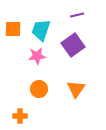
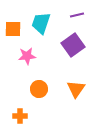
cyan trapezoid: moved 7 px up
pink star: moved 10 px left
